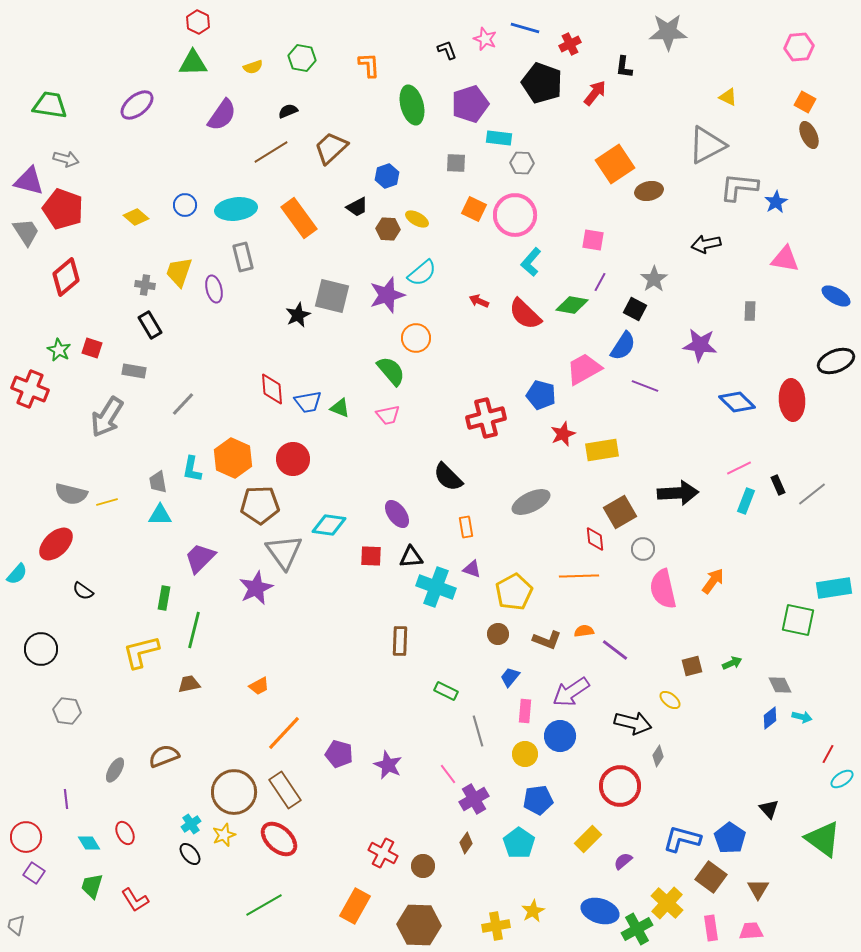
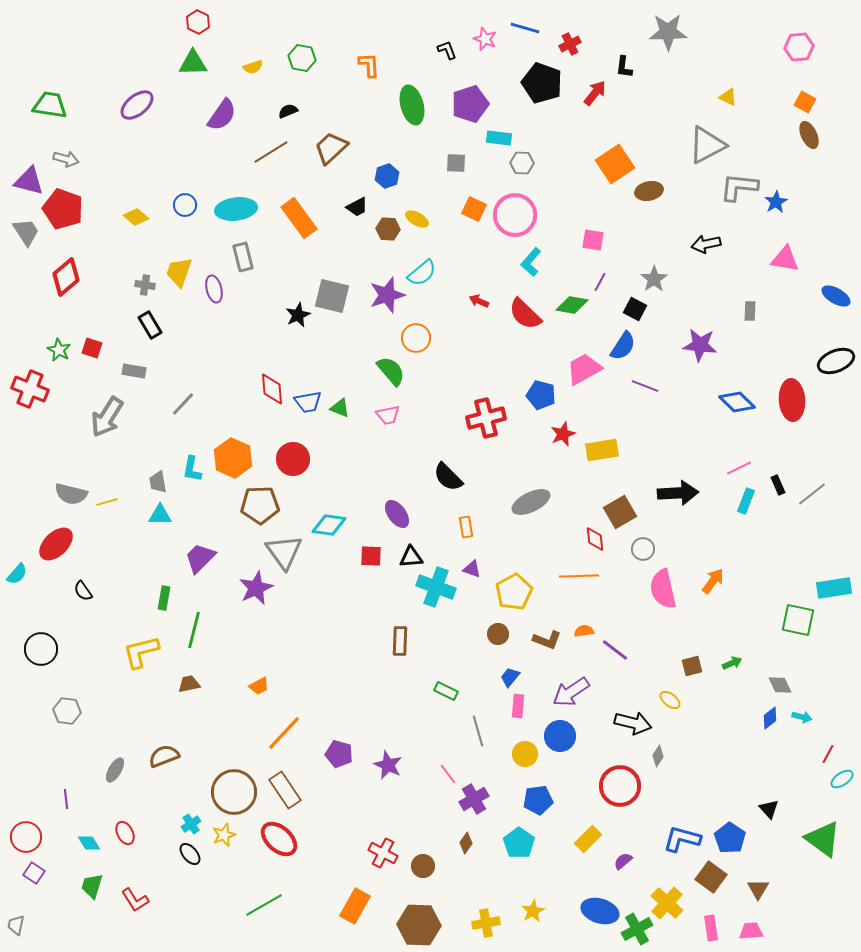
black semicircle at (83, 591): rotated 20 degrees clockwise
pink rectangle at (525, 711): moved 7 px left, 5 px up
yellow cross at (496, 926): moved 10 px left, 3 px up
